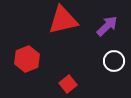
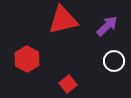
red hexagon: rotated 10 degrees counterclockwise
